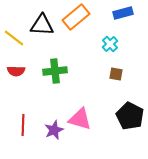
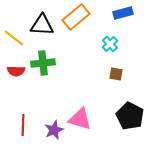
green cross: moved 12 px left, 8 px up
